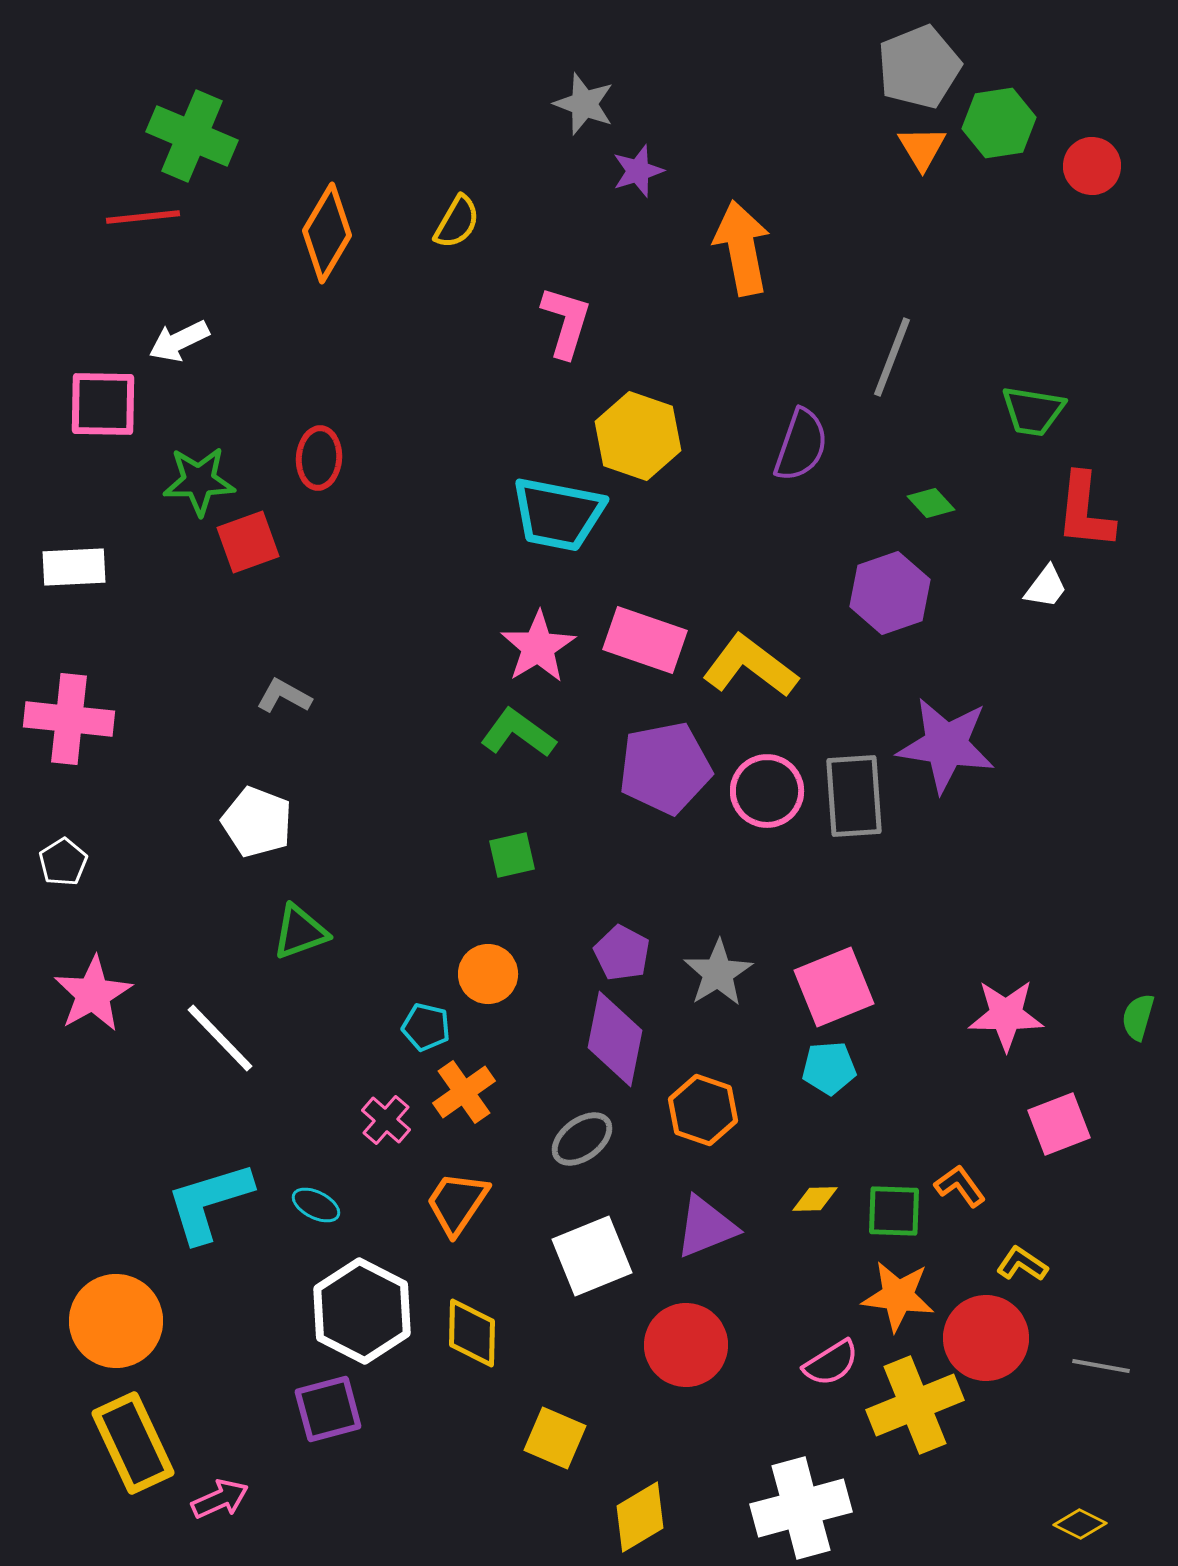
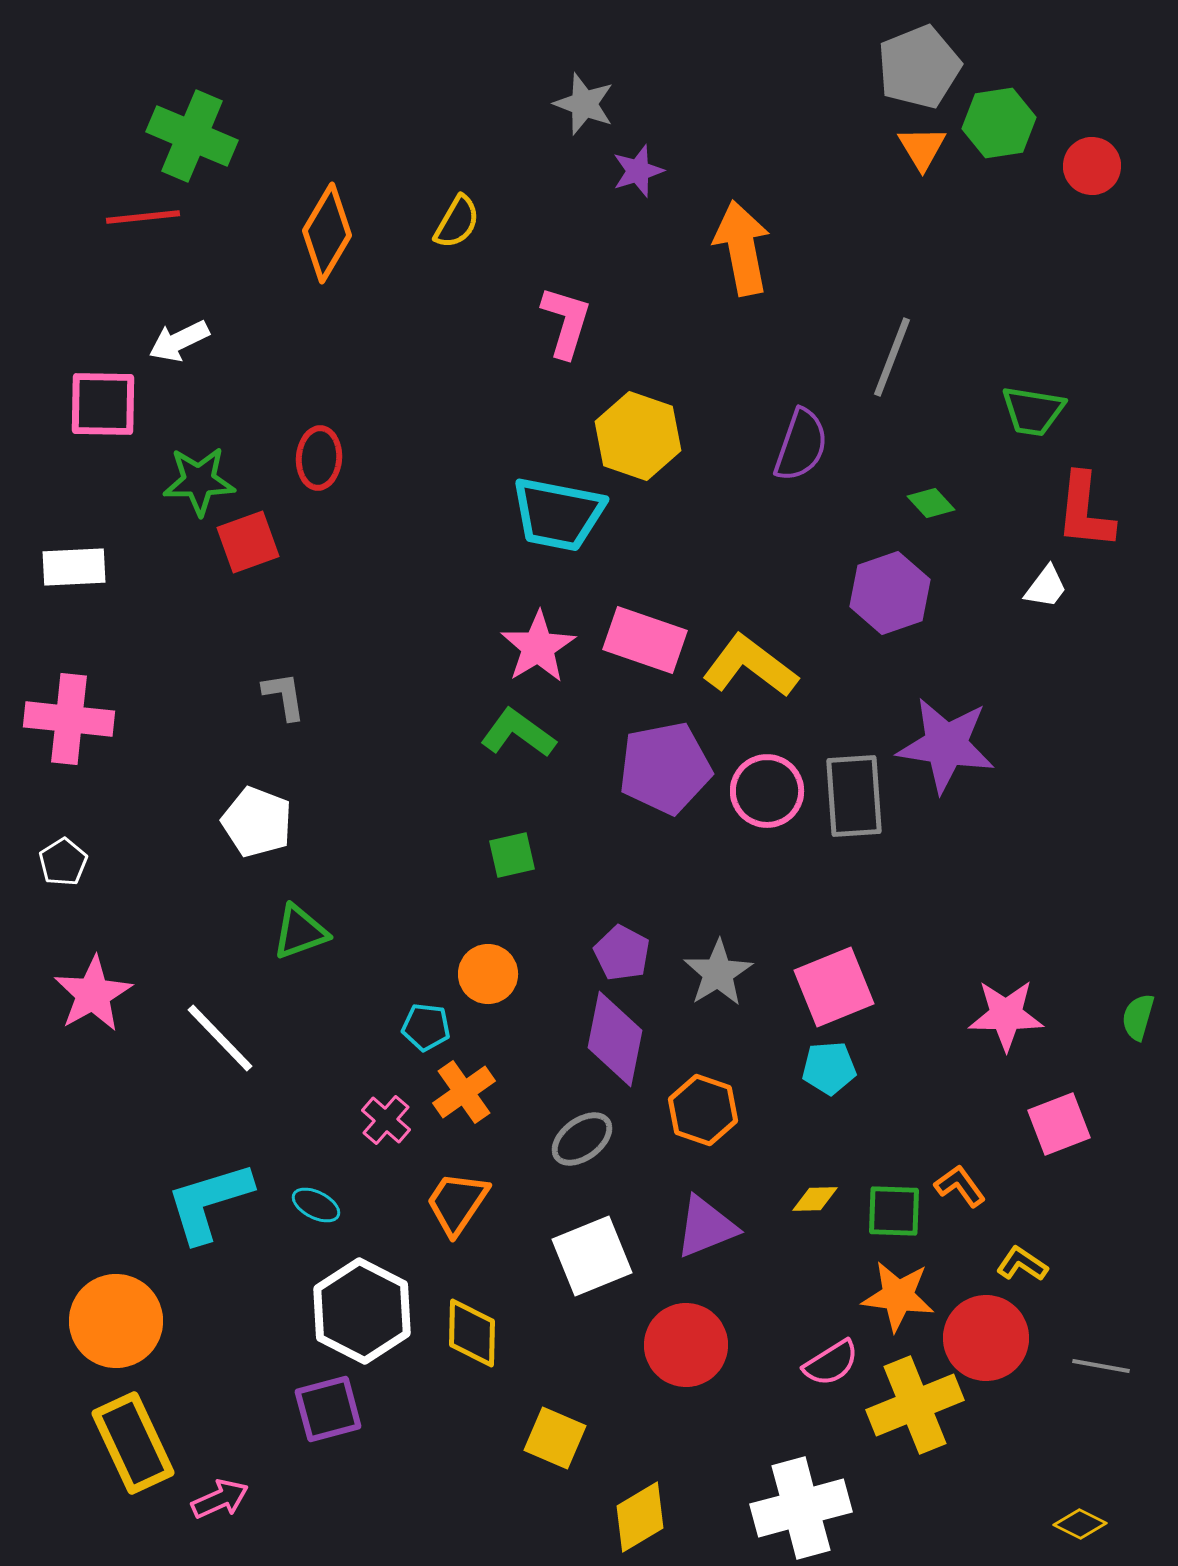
gray L-shape at (284, 696): rotated 52 degrees clockwise
cyan pentagon at (426, 1027): rotated 6 degrees counterclockwise
